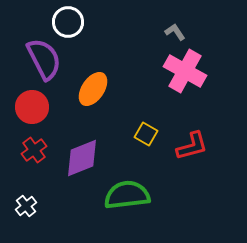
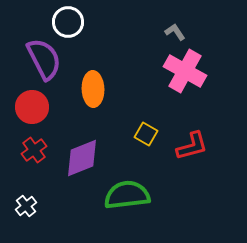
orange ellipse: rotated 36 degrees counterclockwise
